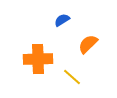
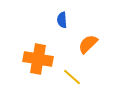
blue semicircle: rotated 63 degrees counterclockwise
orange cross: rotated 12 degrees clockwise
